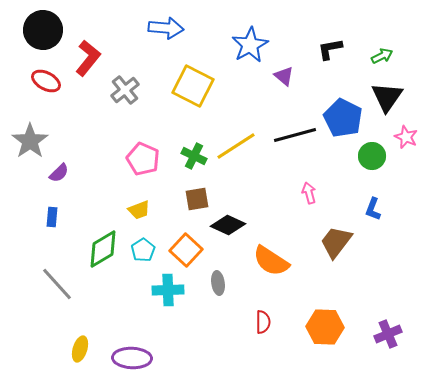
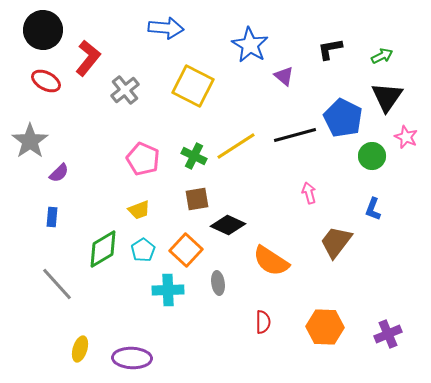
blue star: rotated 12 degrees counterclockwise
